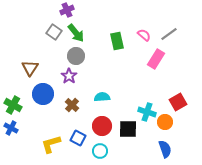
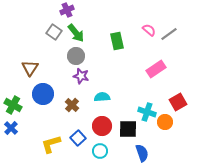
pink semicircle: moved 5 px right, 5 px up
pink rectangle: moved 10 px down; rotated 24 degrees clockwise
purple star: moved 12 px right; rotated 21 degrees counterclockwise
blue cross: rotated 16 degrees clockwise
blue square: rotated 21 degrees clockwise
blue semicircle: moved 23 px left, 4 px down
